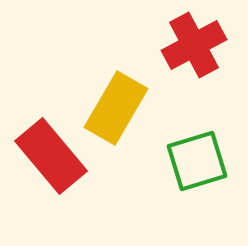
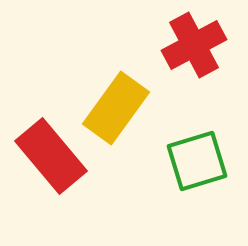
yellow rectangle: rotated 6 degrees clockwise
